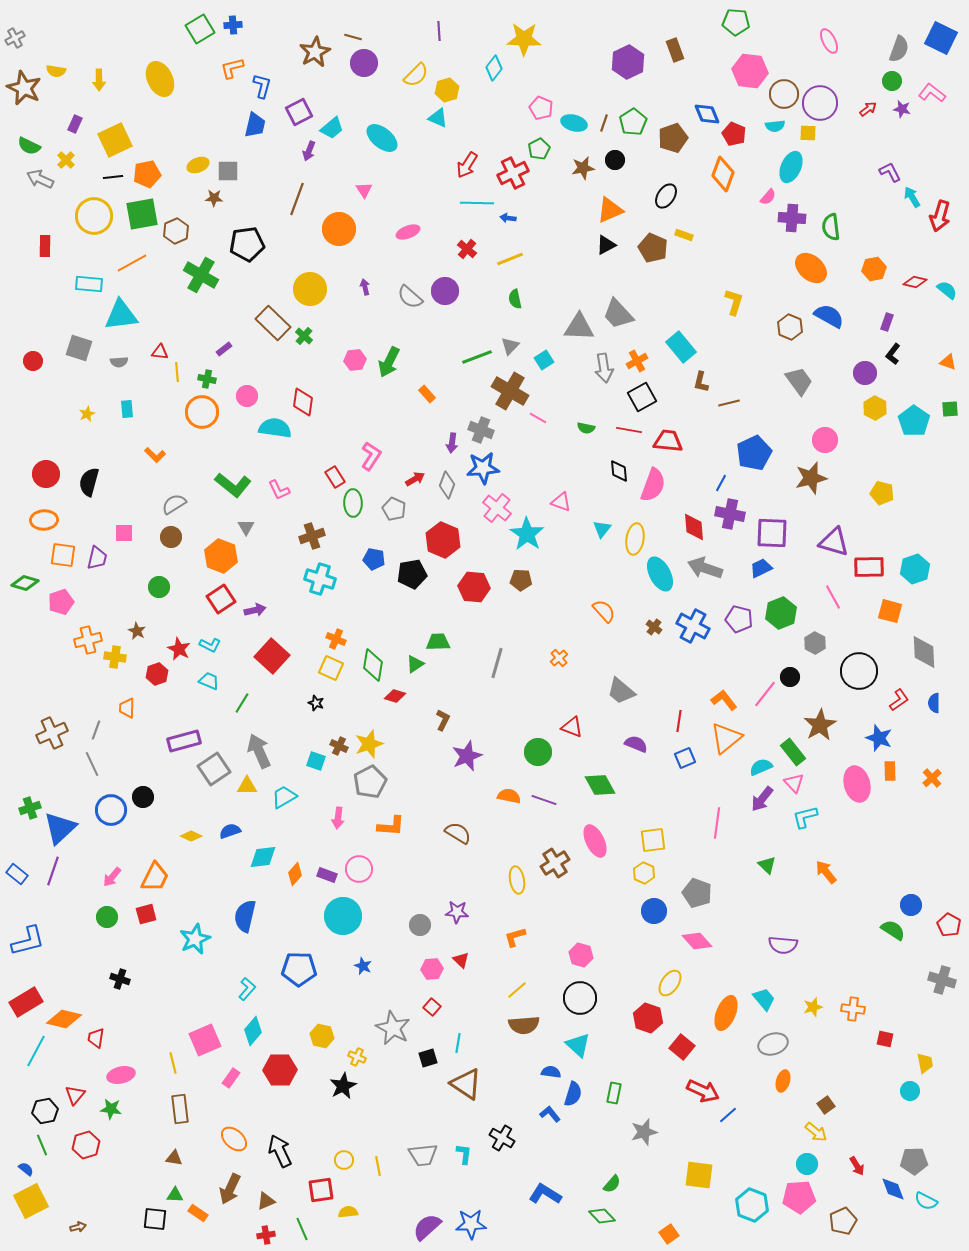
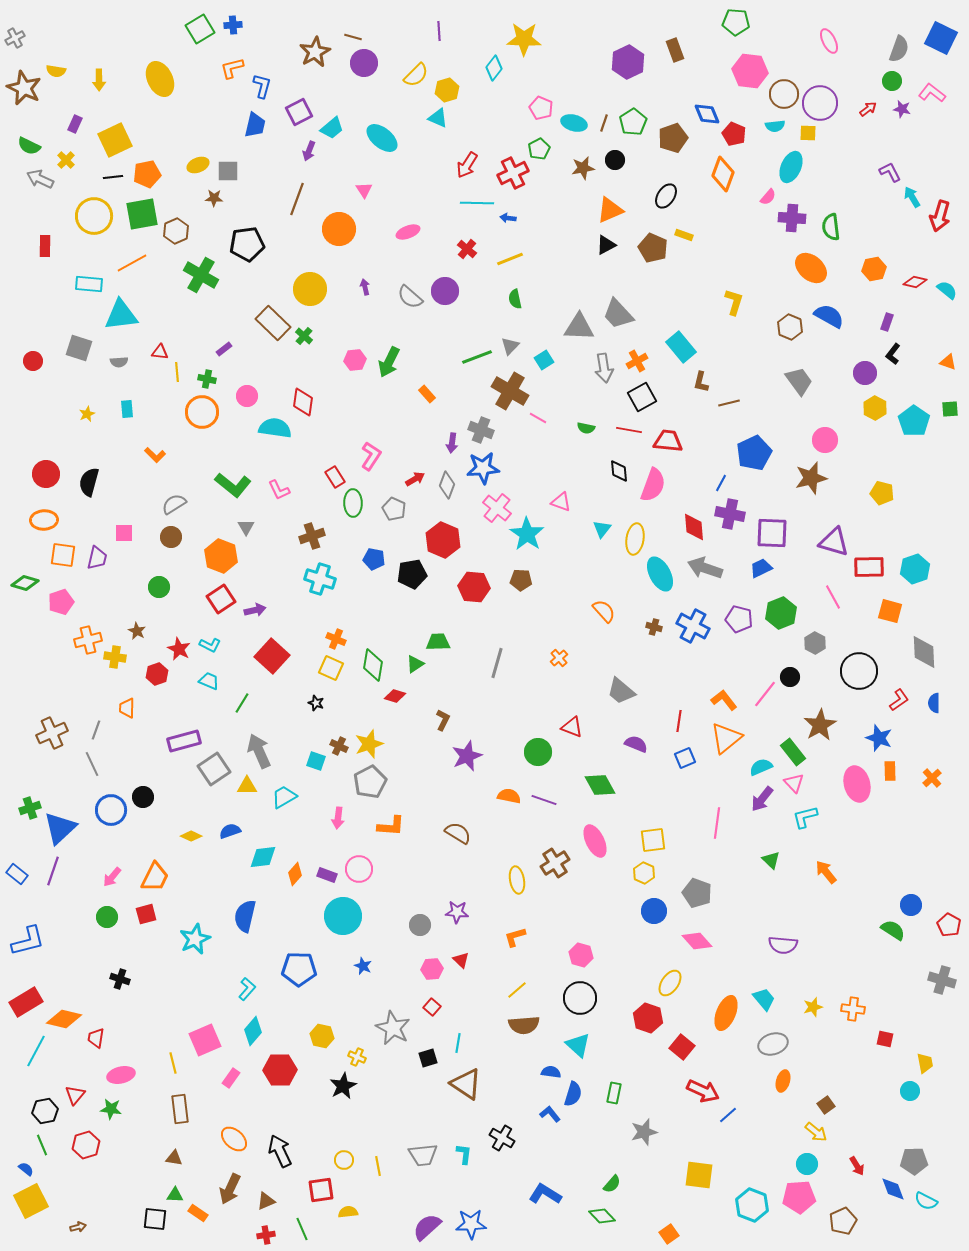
brown cross at (654, 627): rotated 21 degrees counterclockwise
green triangle at (767, 865): moved 4 px right, 5 px up
